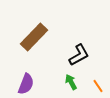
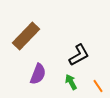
brown rectangle: moved 8 px left, 1 px up
purple semicircle: moved 12 px right, 10 px up
